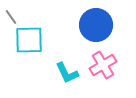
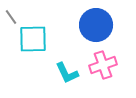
cyan square: moved 4 px right, 1 px up
pink cross: rotated 12 degrees clockwise
